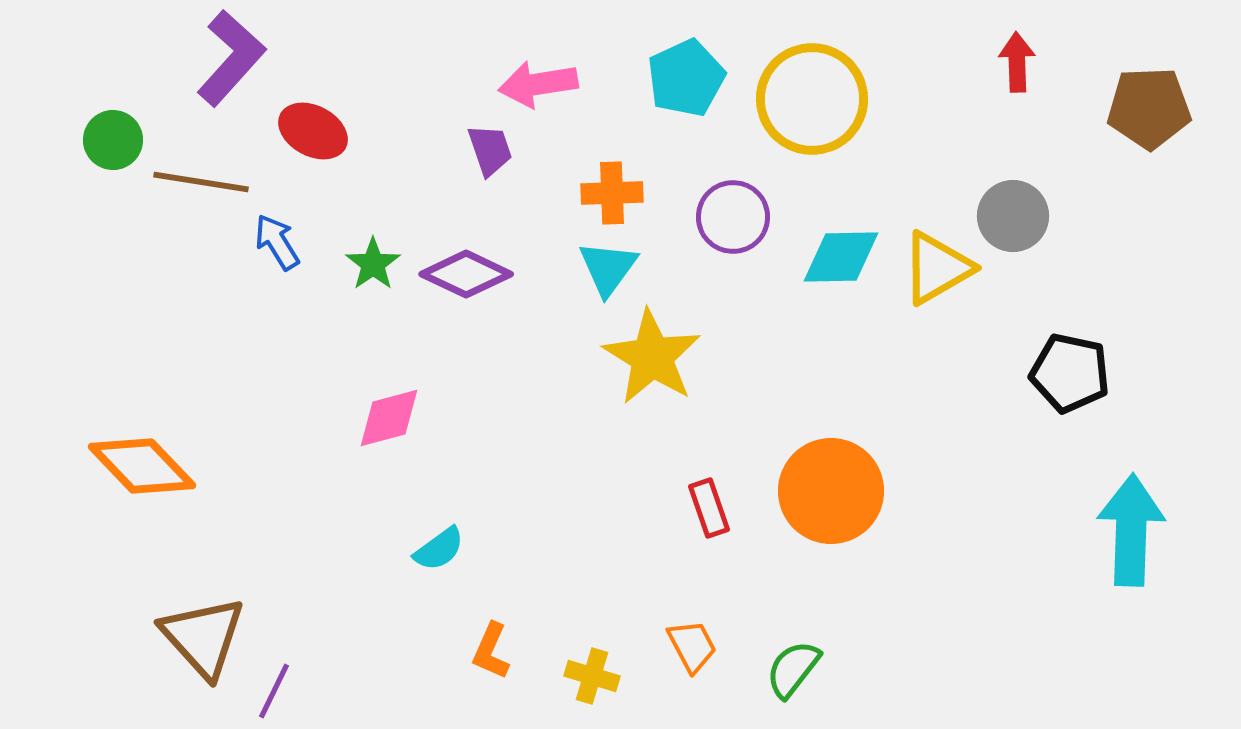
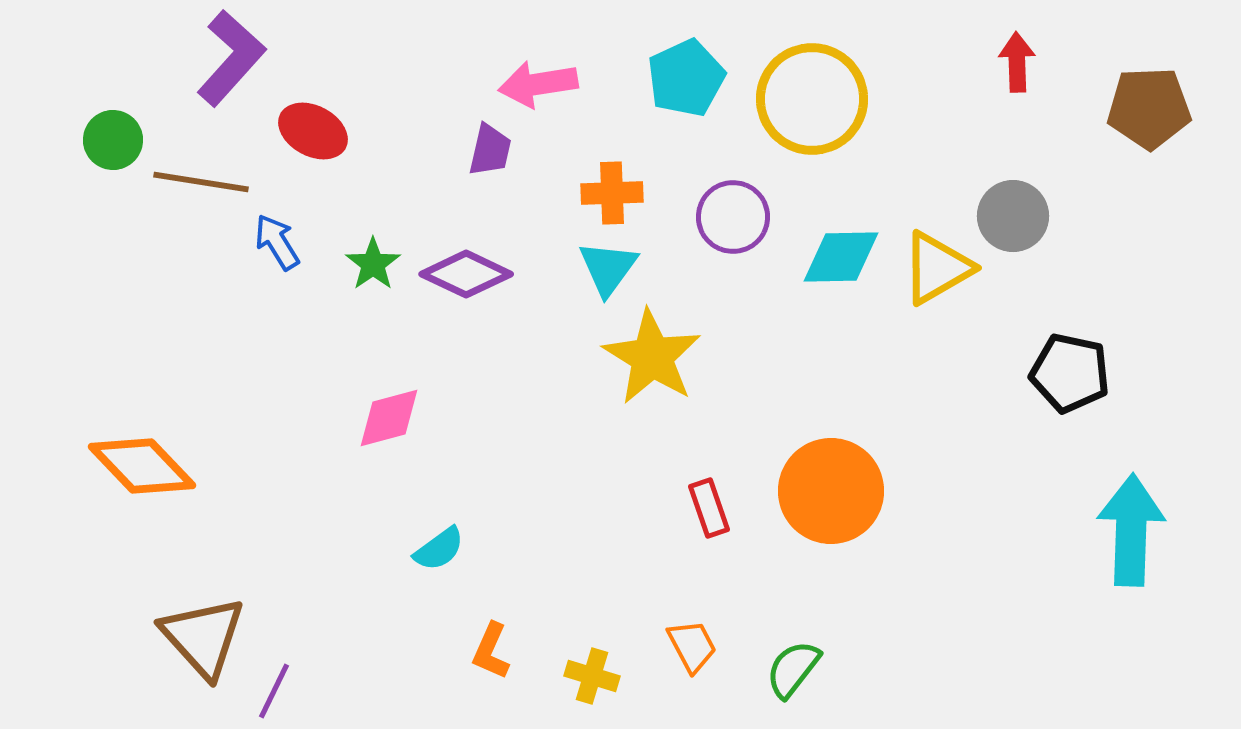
purple trapezoid: rotated 32 degrees clockwise
